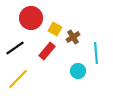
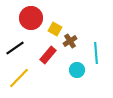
brown cross: moved 3 px left, 4 px down
red rectangle: moved 1 px right, 4 px down
cyan circle: moved 1 px left, 1 px up
yellow line: moved 1 px right, 1 px up
